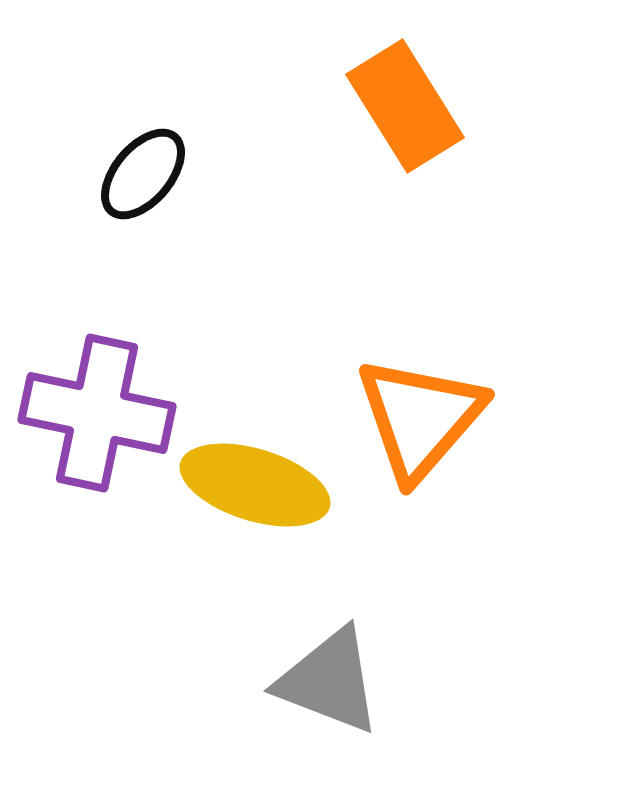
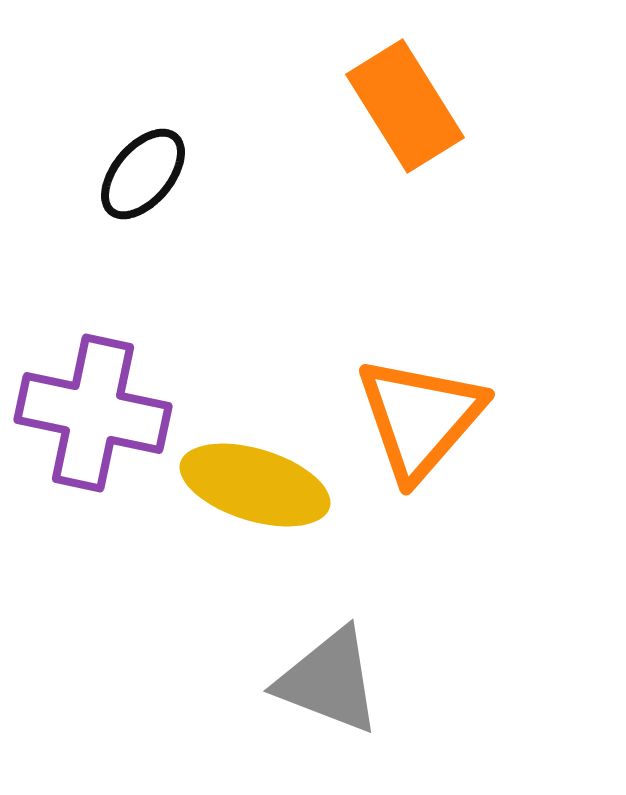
purple cross: moved 4 px left
